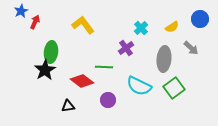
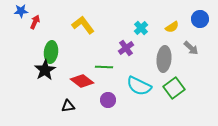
blue star: rotated 24 degrees clockwise
